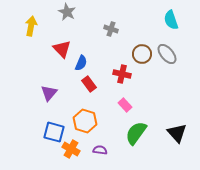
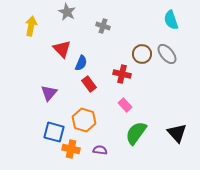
gray cross: moved 8 px left, 3 px up
orange hexagon: moved 1 px left, 1 px up
orange cross: rotated 18 degrees counterclockwise
